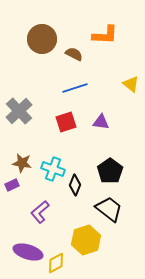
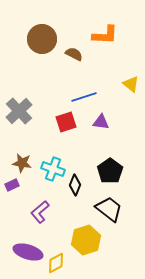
blue line: moved 9 px right, 9 px down
